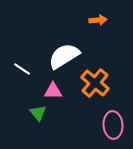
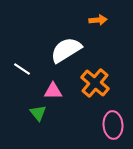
white semicircle: moved 2 px right, 6 px up
